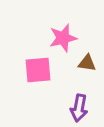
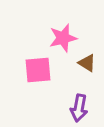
brown triangle: rotated 24 degrees clockwise
